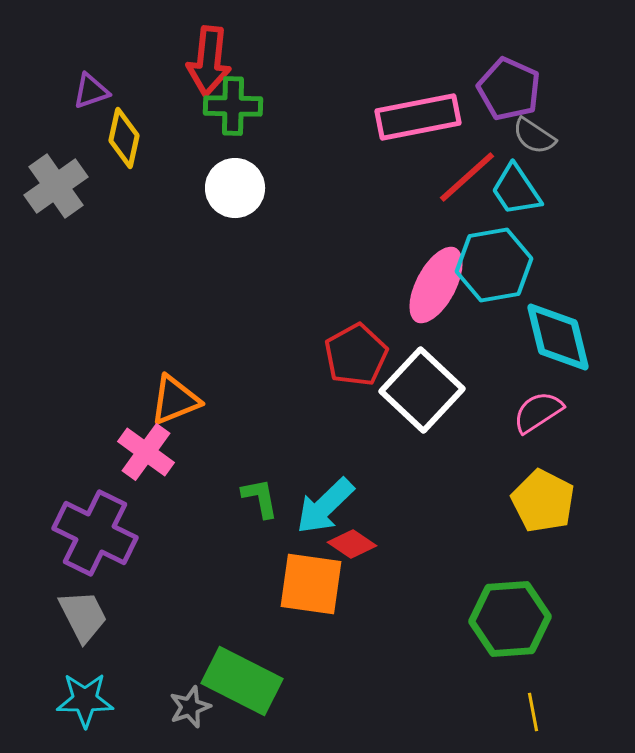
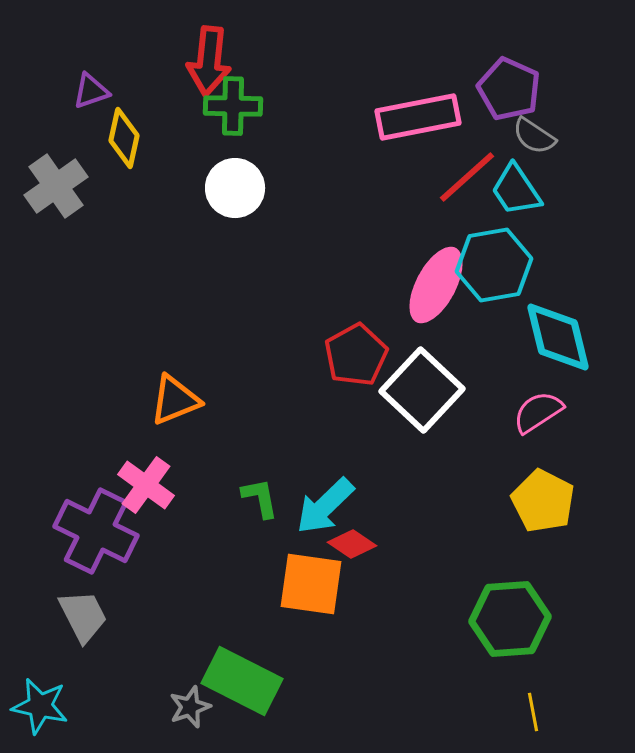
pink cross: moved 33 px down
purple cross: moved 1 px right, 2 px up
cyan star: moved 45 px left, 6 px down; rotated 12 degrees clockwise
